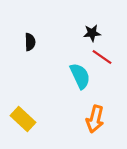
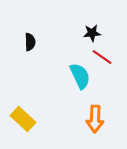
orange arrow: rotated 12 degrees counterclockwise
